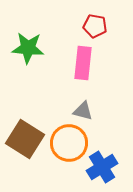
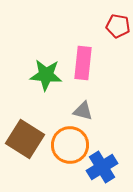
red pentagon: moved 23 px right
green star: moved 18 px right, 27 px down
orange circle: moved 1 px right, 2 px down
